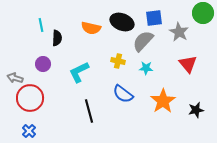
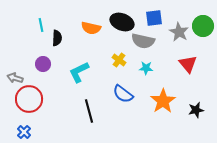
green circle: moved 13 px down
gray semicircle: rotated 120 degrees counterclockwise
yellow cross: moved 1 px right, 1 px up; rotated 24 degrees clockwise
red circle: moved 1 px left, 1 px down
blue cross: moved 5 px left, 1 px down
